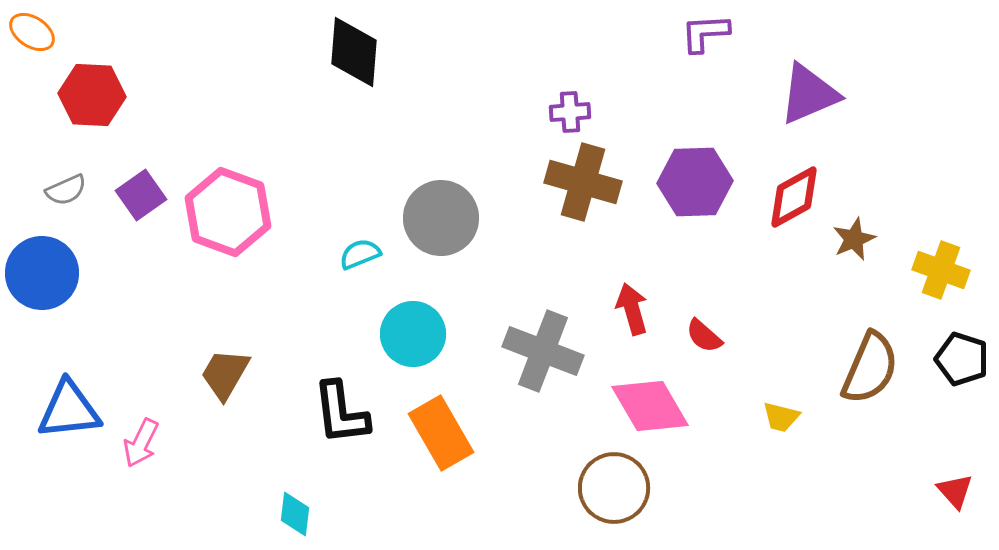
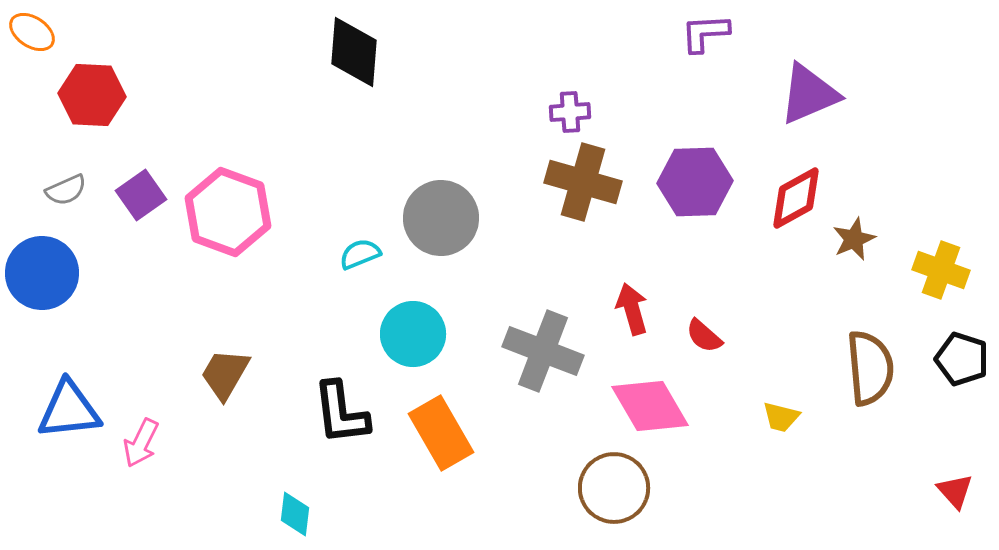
red diamond: moved 2 px right, 1 px down
brown semicircle: rotated 28 degrees counterclockwise
